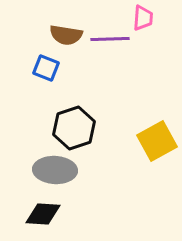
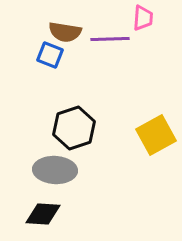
brown semicircle: moved 1 px left, 3 px up
blue square: moved 4 px right, 13 px up
yellow square: moved 1 px left, 6 px up
